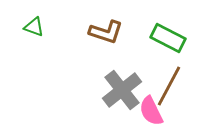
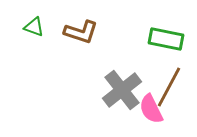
brown L-shape: moved 25 px left
green rectangle: moved 2 px left, 1 px down; rotated 16 degrees counterclockwise
brown line: moved 1 px down
pink semicircle: moved 2 px up
